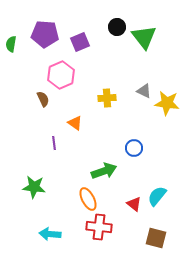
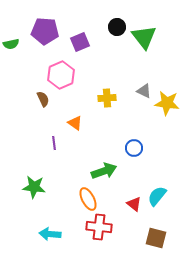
purple pentagon: moved 3 px up
green semicircle: rotated 112 degrees counterclockwise
